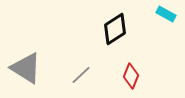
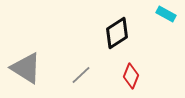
black diamond: moved 2 px right, 4 px down
